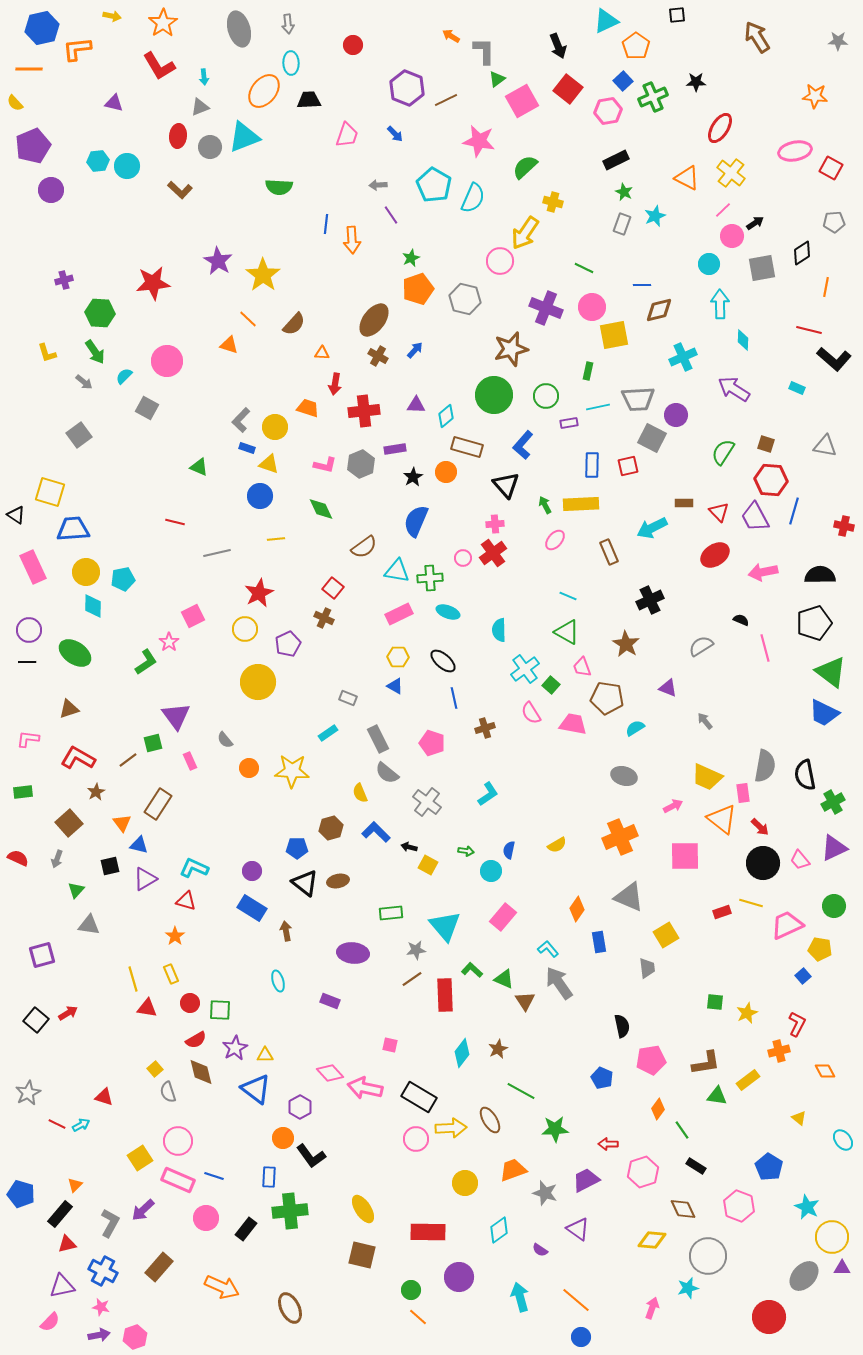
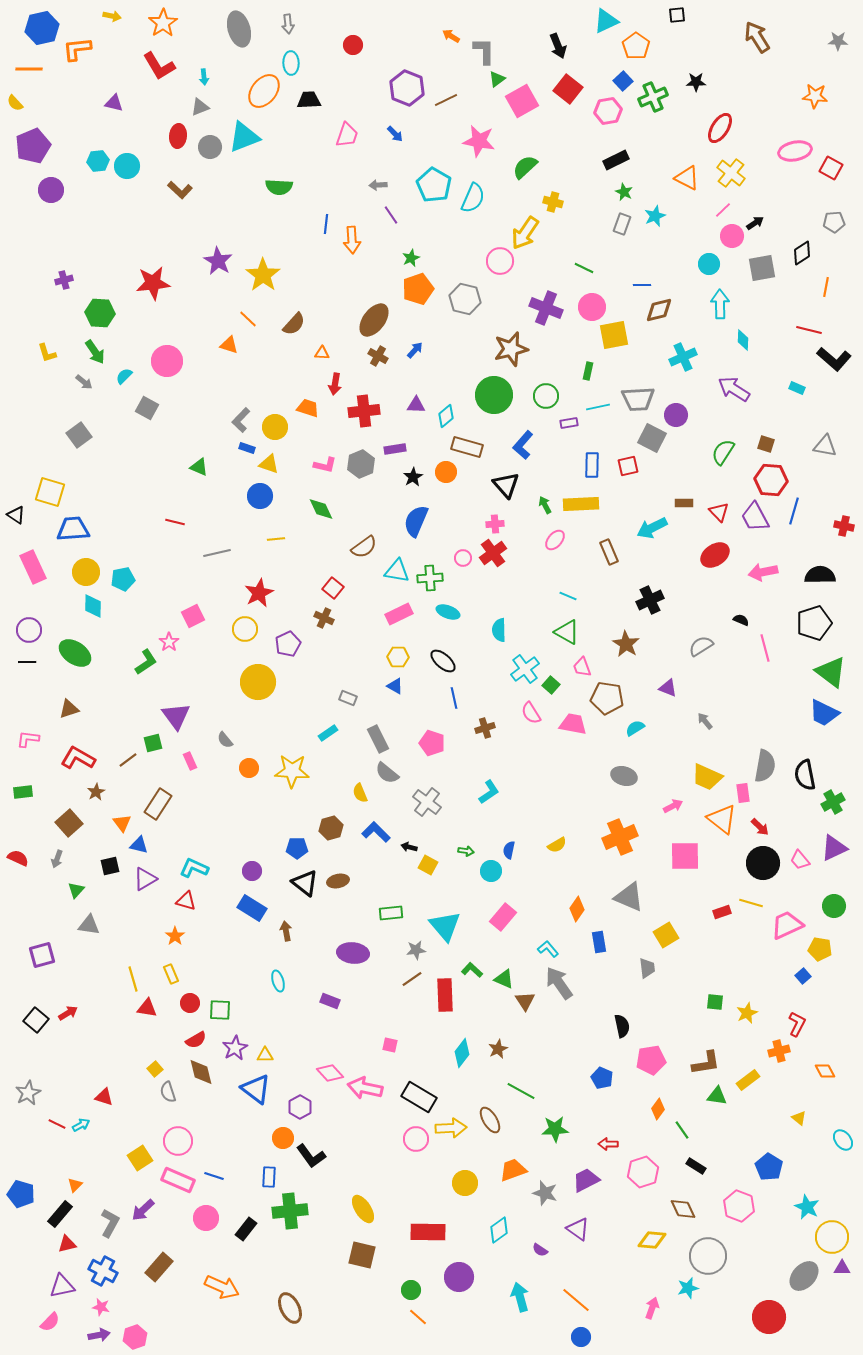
cyan L-shape at (488, 794): moved 1 px right, 2 px up
